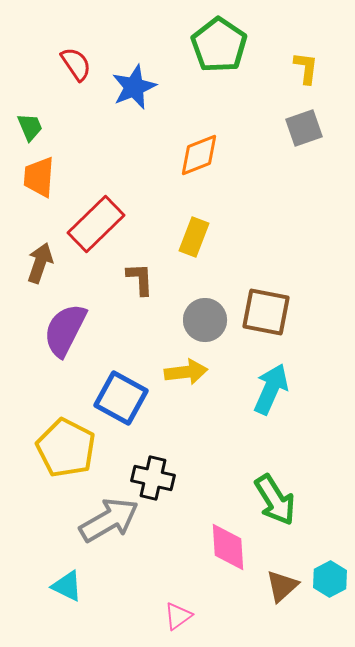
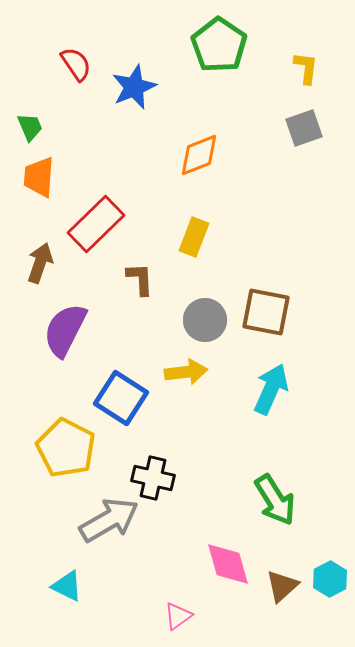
blue square: rotated 4 degrees clockwise
pink diamond: moved 17 px down; rotated 12 degrees counterclockwise
